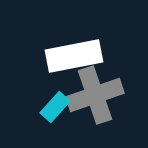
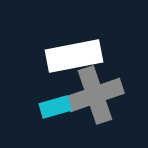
cyan rectangle: rotated 32 degrees clockwise
